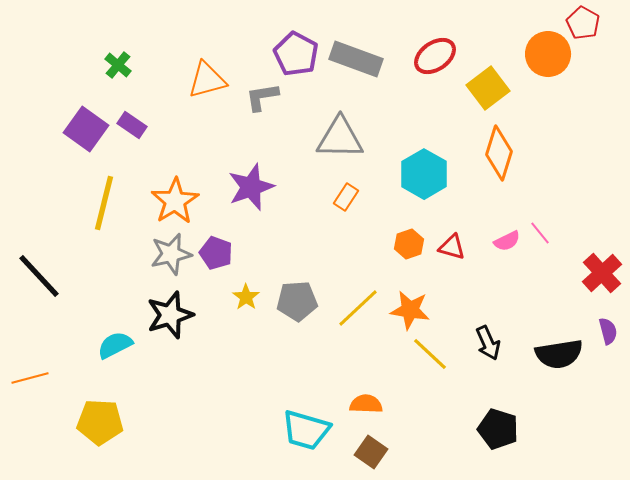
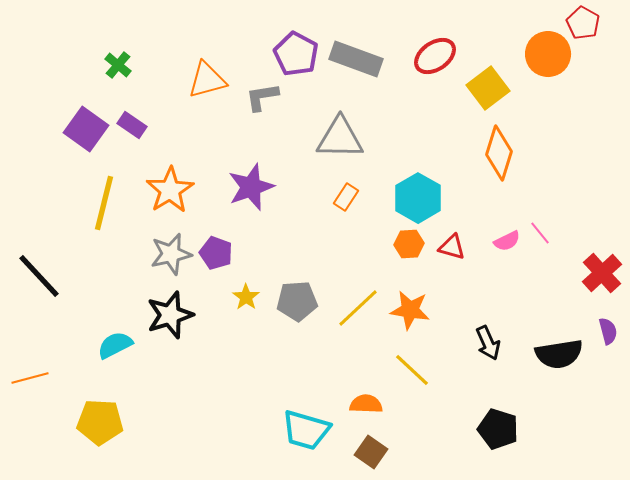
cyan hexagon at (424, 174): moved 6 px left, 24 px down
orange star at (175, 201): moved 5 px left, 11 px up
orange hexagon at (409, 244): rotated 16 degrees clockwise
yellow line at (430, 354): moved 18 px left, 16 px down
